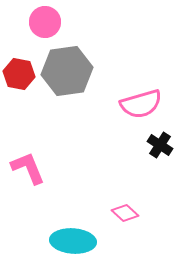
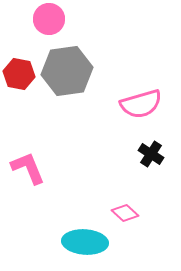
pink circle: moved 4 px right, 3 px up
black cross: moved 9 px left, 9 px down
cyan ellipse: moved 12 px right, 1 px down
